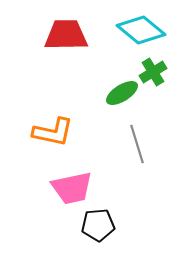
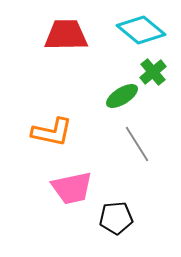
green cross: rotated 8 degrees counterclockwise
green ellipse: moved 3 px down
orange L-shape: moved 1 px left
gray line: rotated 15 degrees counterclockwise
black pentagon: moved 18 px right, 7 px up
